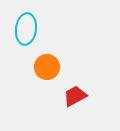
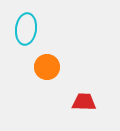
red trapezoid: moved 9 px right, 6 px down; rotated 30 degrees clockwise
